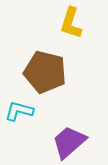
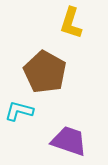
brown pentagon: rotated 15 degrees clockwise
purple trapezoid: moved 1 px up; rotated 60 degrees clockwise
